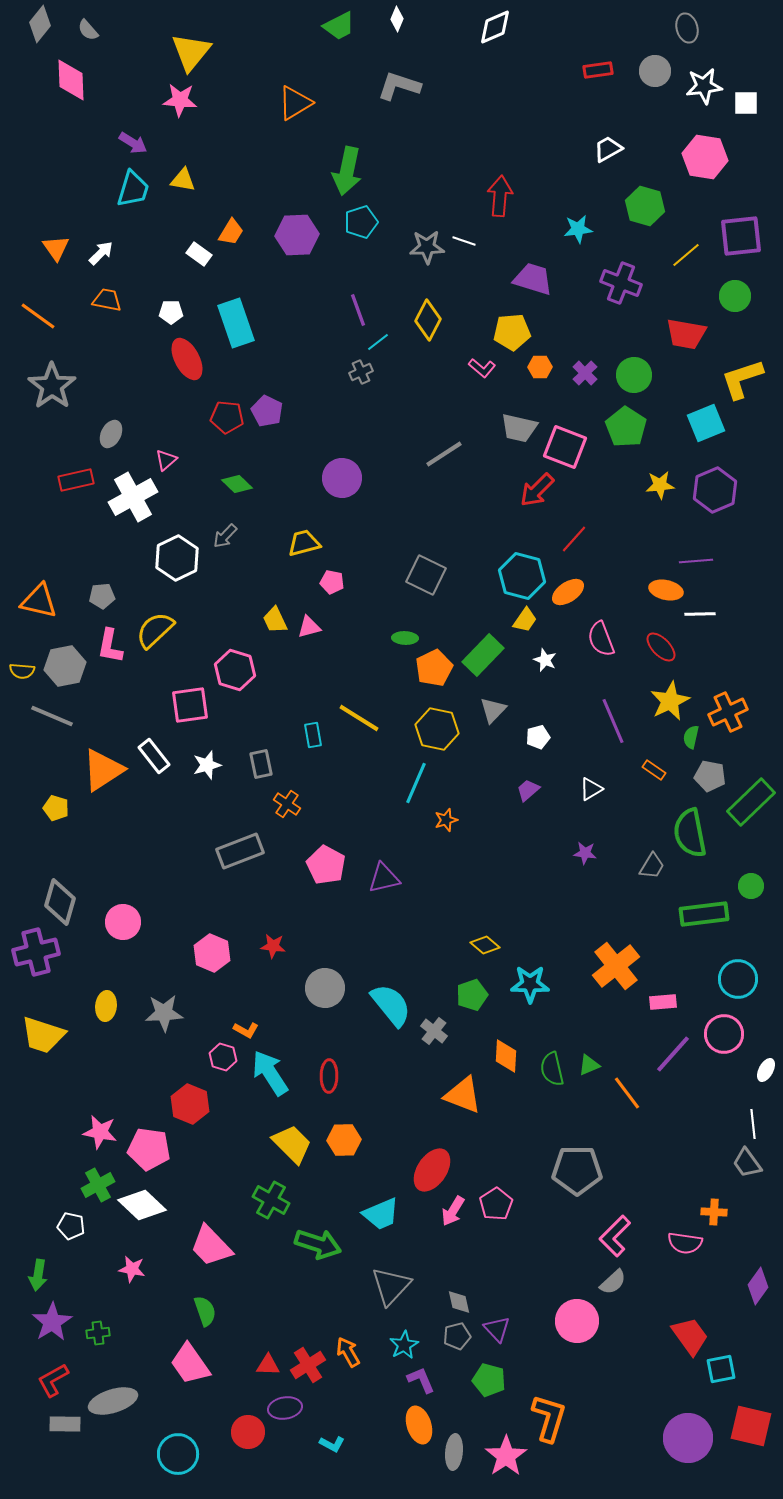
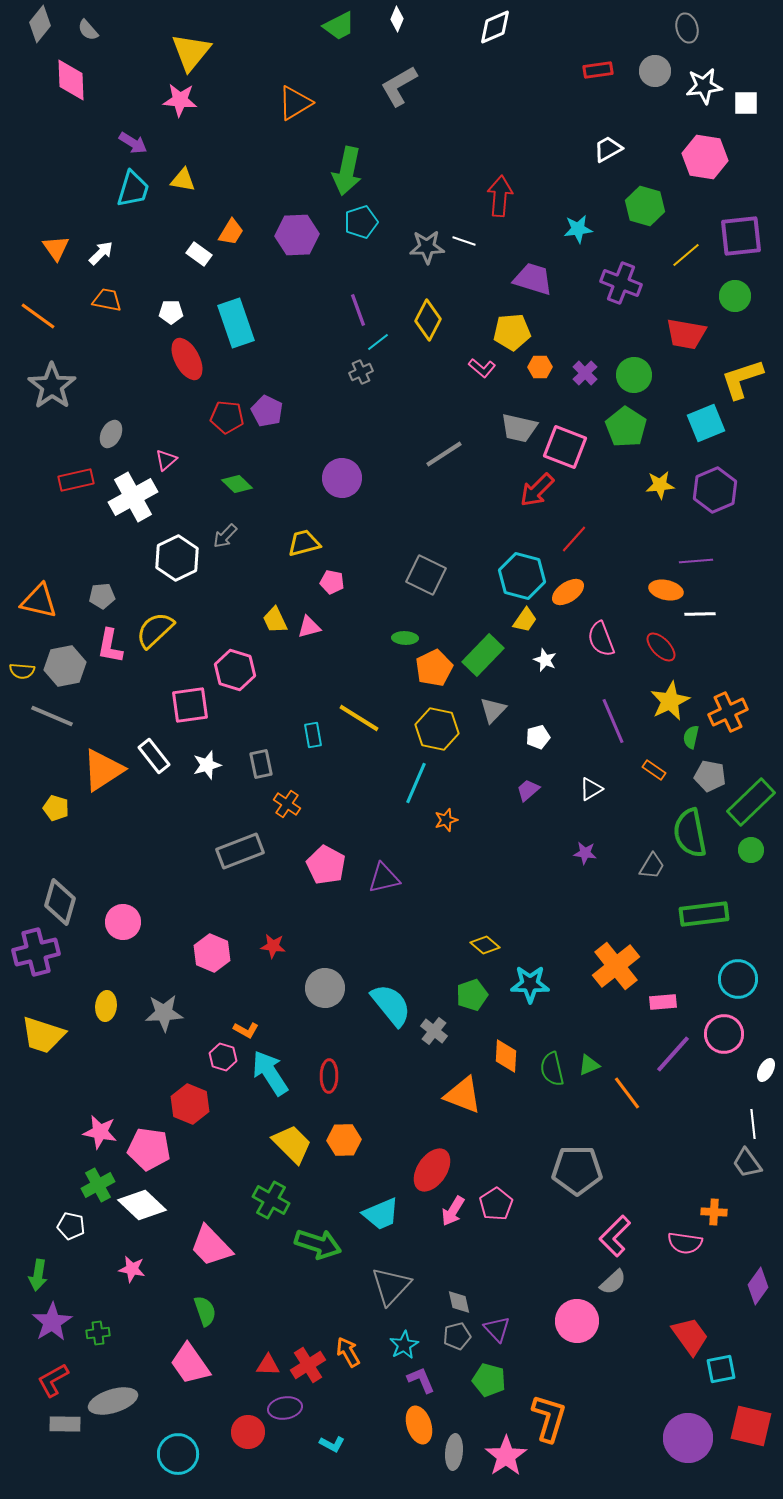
gray L-shape at (399, 86): rotated 48 degrees counterclockwise
green circle at (751, 886): moved 36 px up
